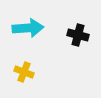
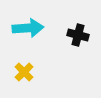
yellow cross: rotated 24 degrees clockwise
